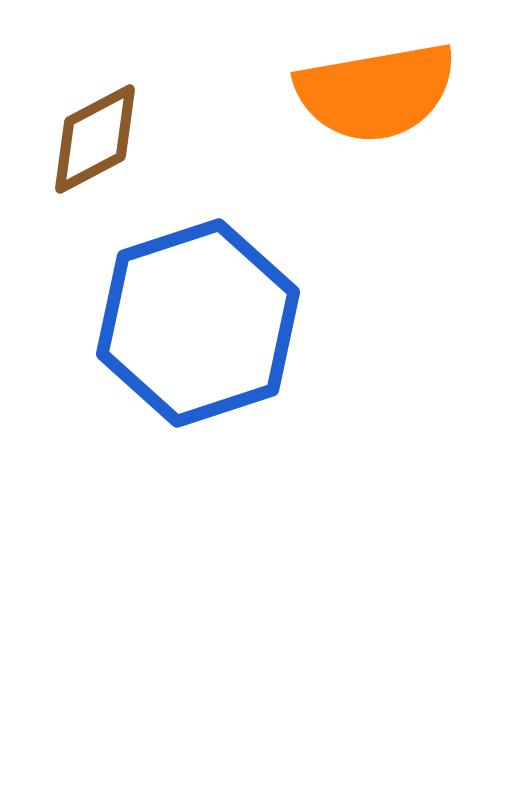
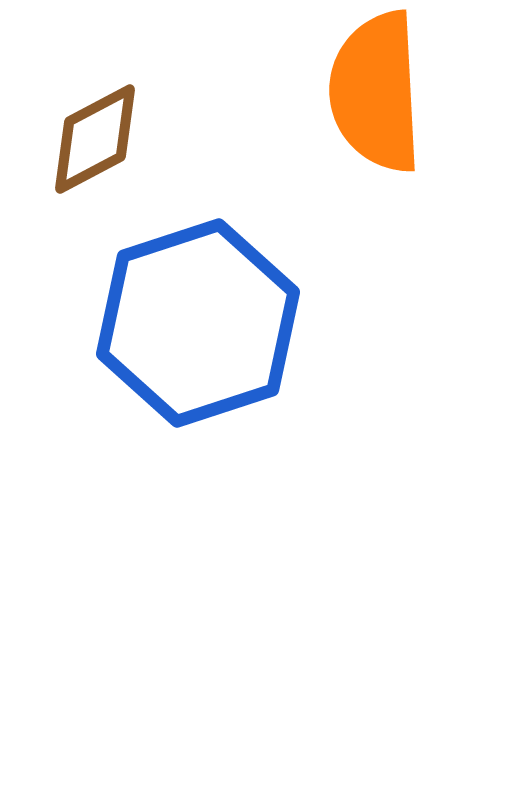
orange semicircle: rotated 97 degrees clockwise
